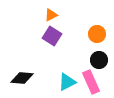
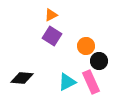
orange circle: moved 11 px left, 12 px down
black circle: moved 1 px down
